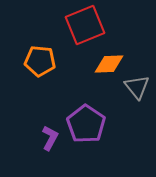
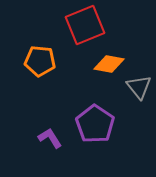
orange diamond: rotated 12 degrees clockwise
gray triangle: moved 2 px right
purple pentagon: moved 9 px right
purple L-shape: rotated 60 degrees counterclockwise
